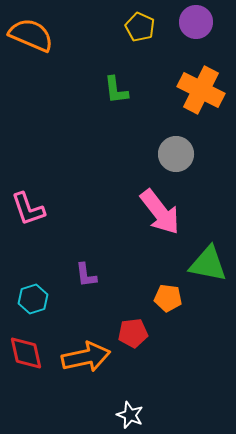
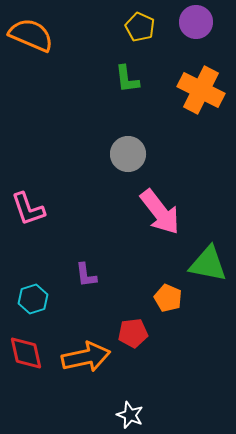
green L-shape: moved 11 px right, 11 px up
gray circle: moved 48 px left
orange pentagon: rotated 16 degrees clockwise
